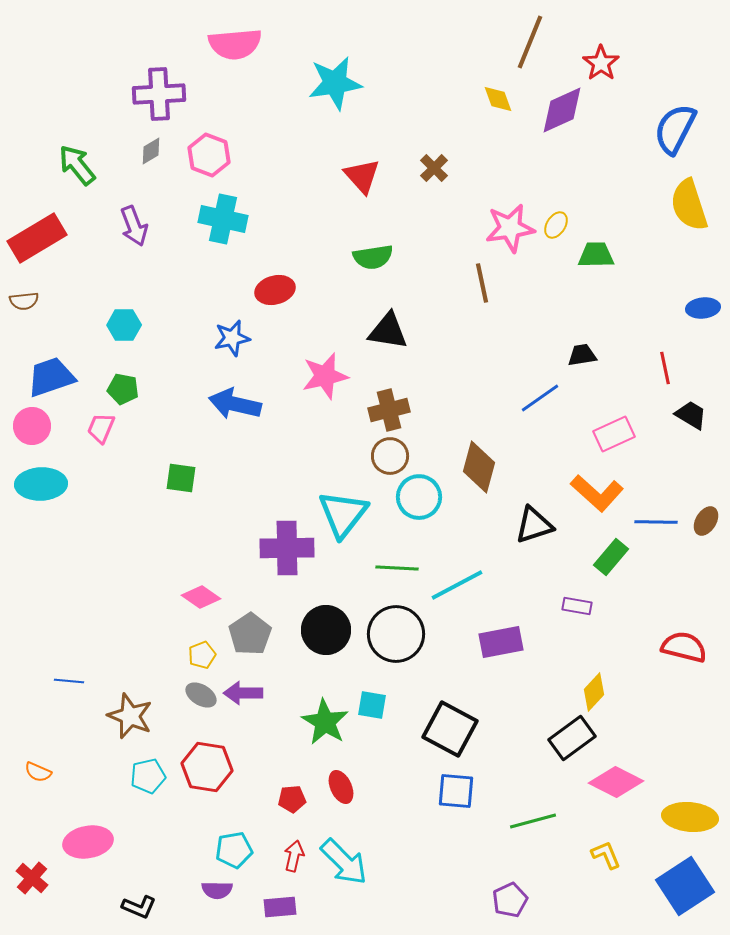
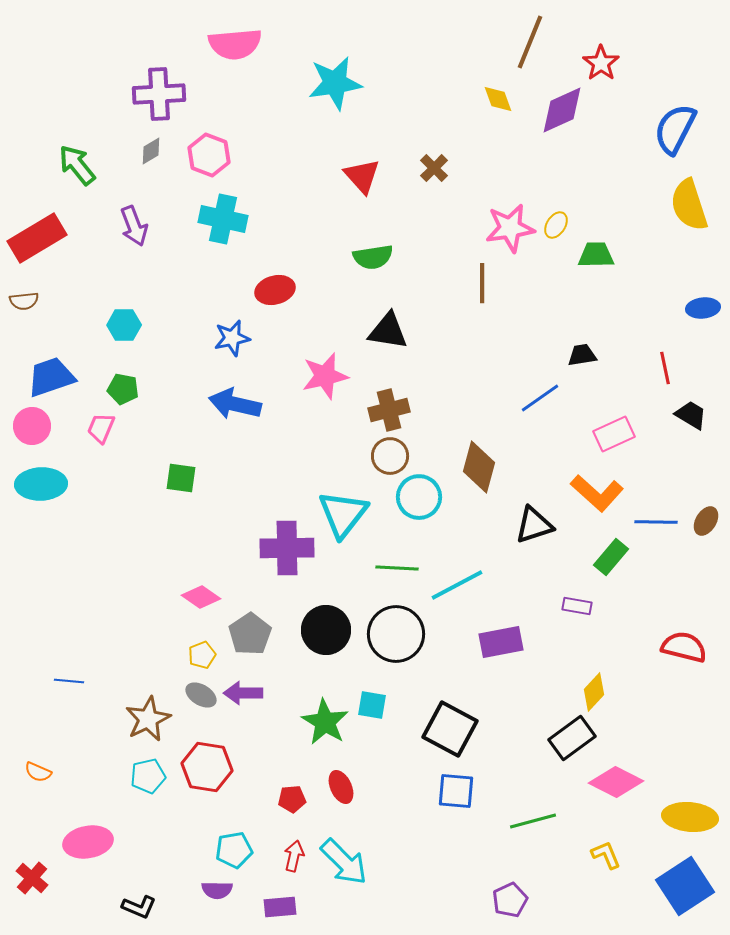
brown line at (482, 283): rotated 12 degrees clockwise
brown star at (130, 716): moved 18 px right, 3 px down; rotated 24 degrees clockwise
